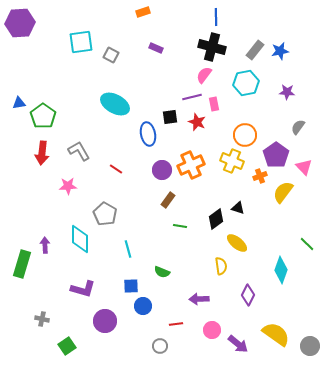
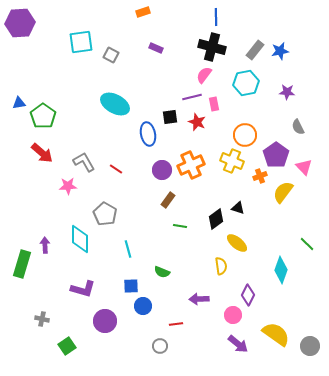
gray semicircle at (298, 127): rotated 63 degrees counterclockwise
gray L-shape at (79, 151): moved 5 px right, 11 px down
red arrow at (42, 153): rotated 55 degrees counterclockwise
pink circle at (212, 330): moved 21 px right, 15 px up
